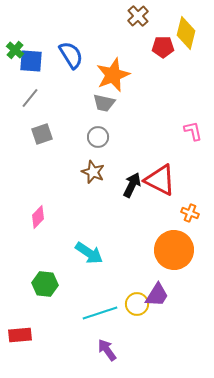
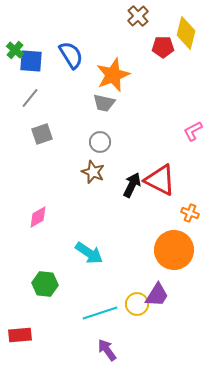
pink L-shape: rotated 105 degrees counterclockwise
gray circle: moved 2 px right, 5 px down
pink diamond: rotated 15 degrees clockwise
